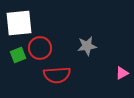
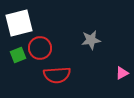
white square: rotated 8 degrees counterclockwise
gray star: moved 4 px right, 6 px up
